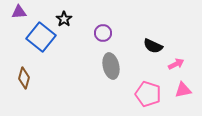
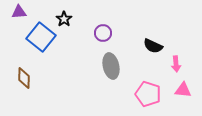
pink arrow: rotated 112 degrees clockwise
brown diamond: rotated 15 degrees counterclockwise
pink triangle: rotated 18 degrees clockwise
